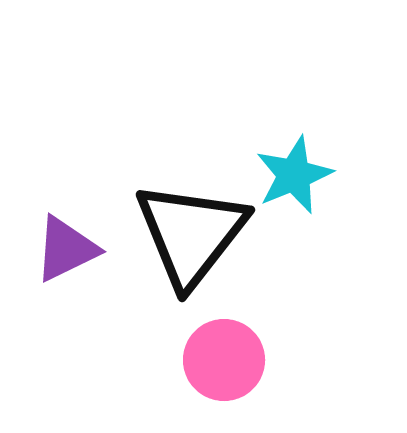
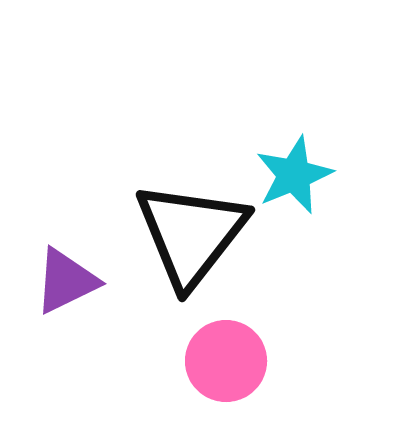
purple triangle: moved 32 px down
pink circle: moved 2 px right, 1 px down
